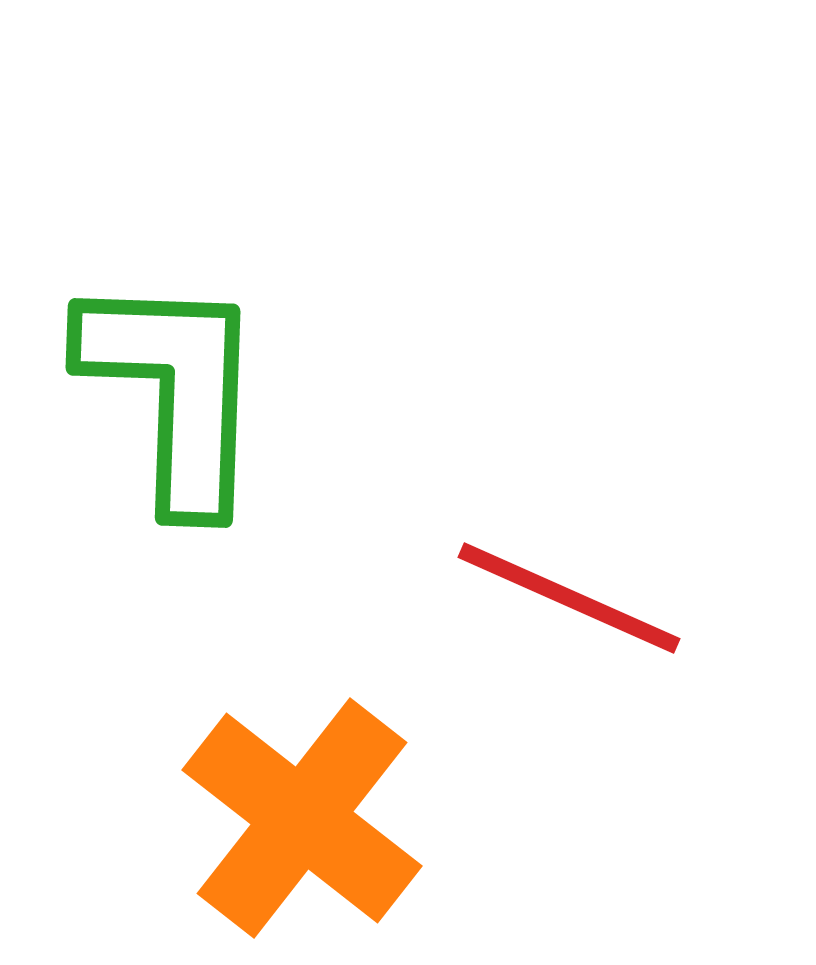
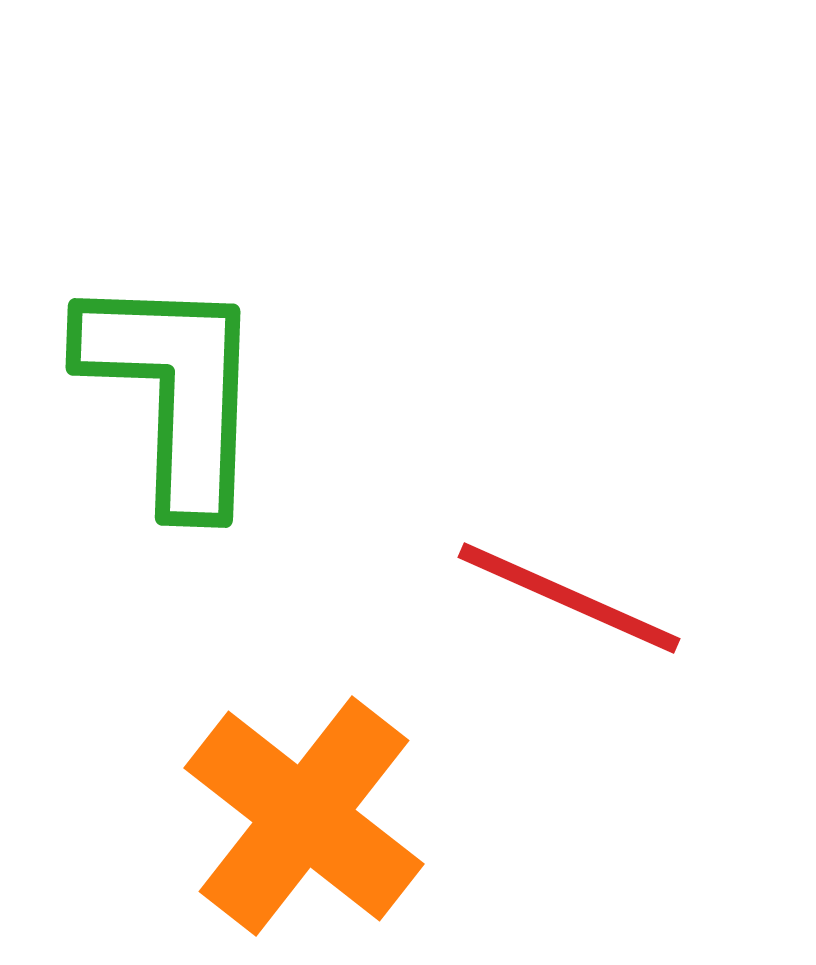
orange cross: moved 2 px right, 2 px up
